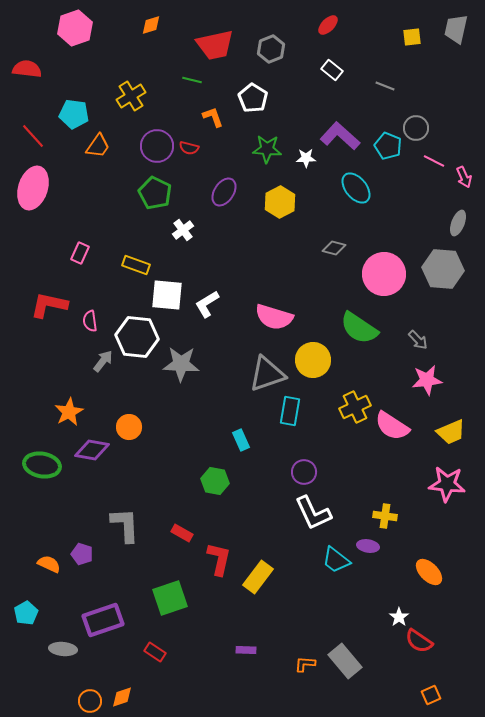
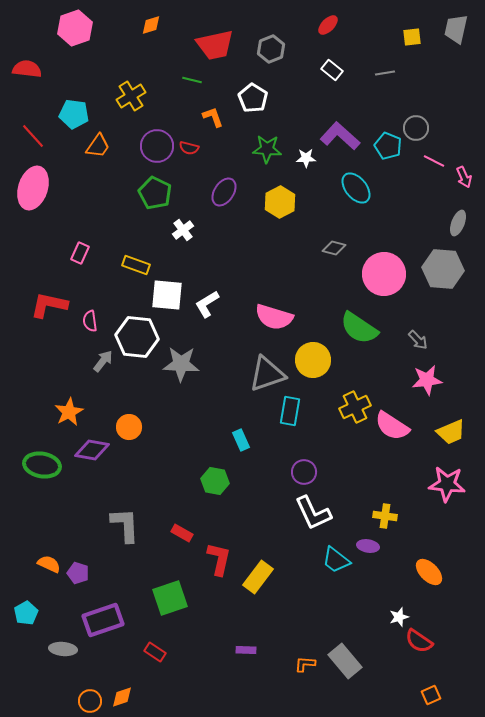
gray line at (385, 86): moved 13 px up; rotated 30 degrees counterclockwise
purple pentagon at (82, 554): moved 4 px left, 19 px down
white star at (399, 617): rotated 18 degrees clockwise
